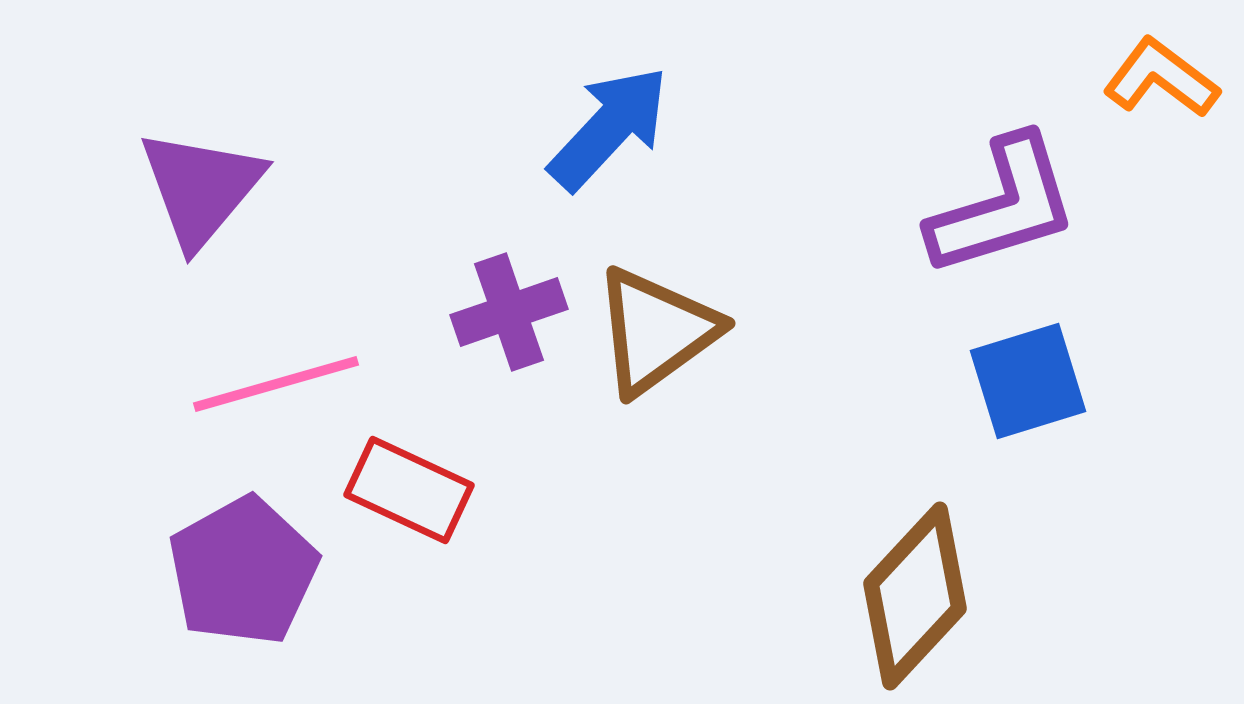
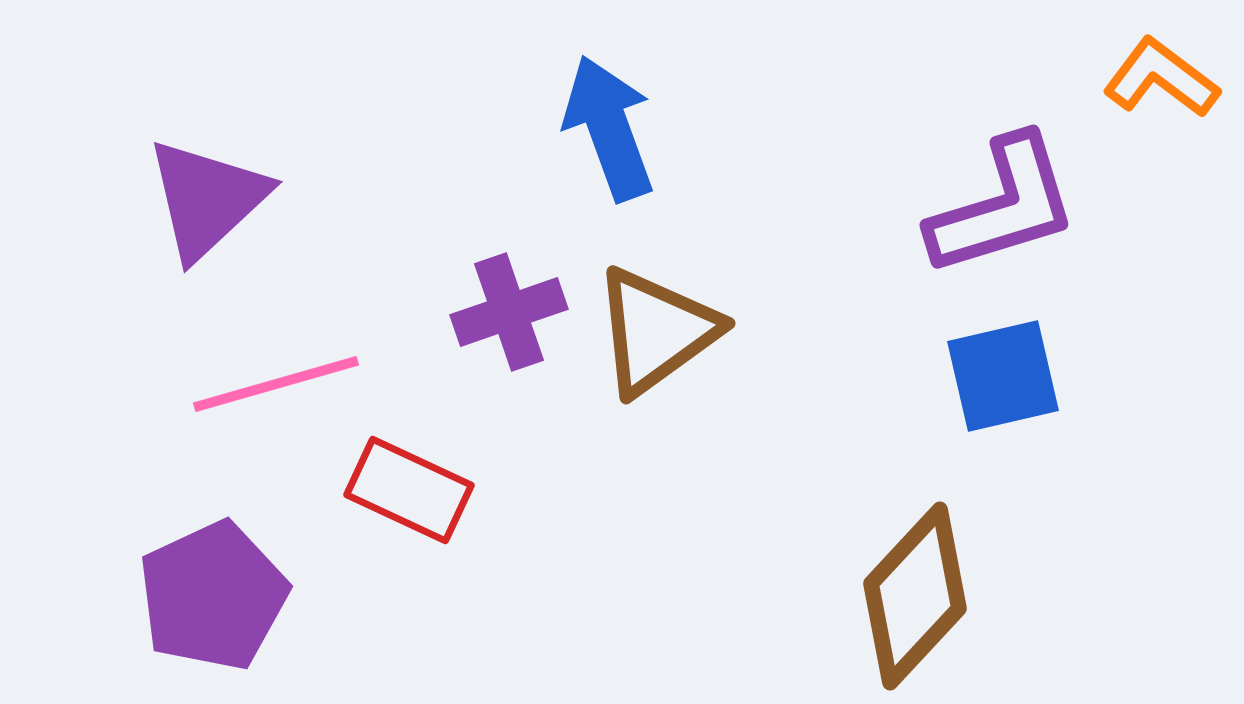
blue arrow: rotated 63 degrees counterclockwise
purple triangle: moved 6 px right, 11 px down; rotated 7 degrees clockwise
blue square: moved 25 px left, 5 px up; rotated 4 degrees clockwise
purple pentagon: moved 30 px left, 25 px down; rotated 4 degrees clockwise
